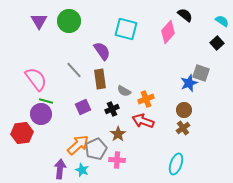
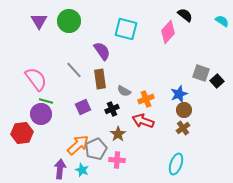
black square: moved 38 px down
blue star: moved 10 px left, 11 px down
